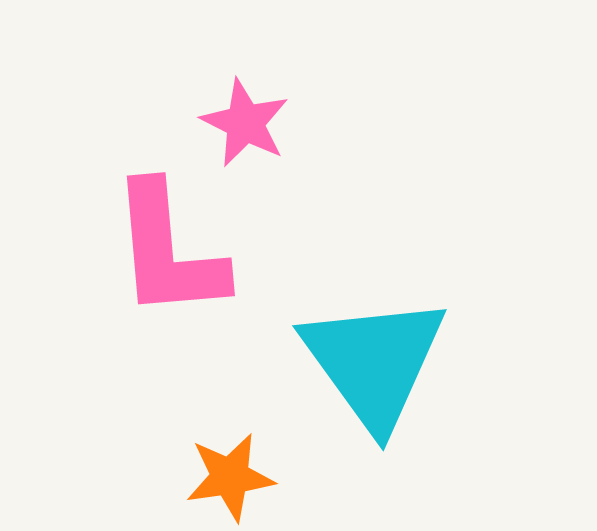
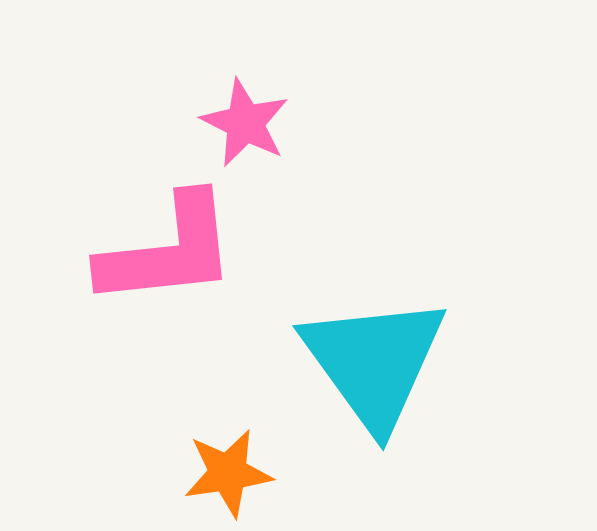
pink L-shape: rotated 91 degrees counterclockwise
orange star: moved 2 px left, 4 px up
